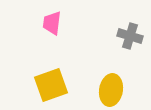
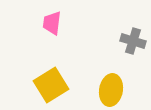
gray cross: moved 3 px right, 5 px down
yellow square: rotated 12 degrees counterclockwise
